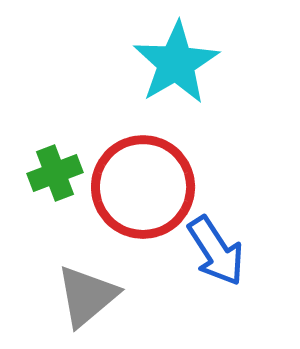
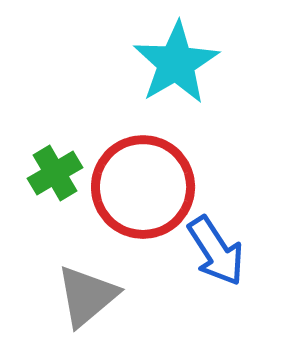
green cross: rotated 10 degrees counterclockwise
